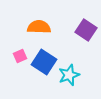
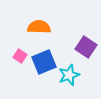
purple square: moved 17 px down
pink square: rotated 32 degrees counterclockwise
blue square: rotated 35 degrees clockwise
